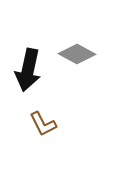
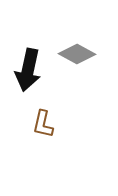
brown L-shape: rotated 40 degrees clockwise
